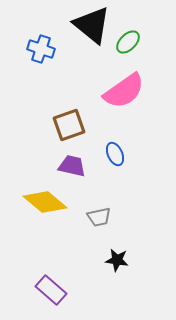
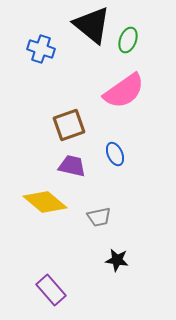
green ellipse: moved 2 px up; rotated 25 degrees counterclockwise
purple rectangle: rotated 8 degrees clockwise
